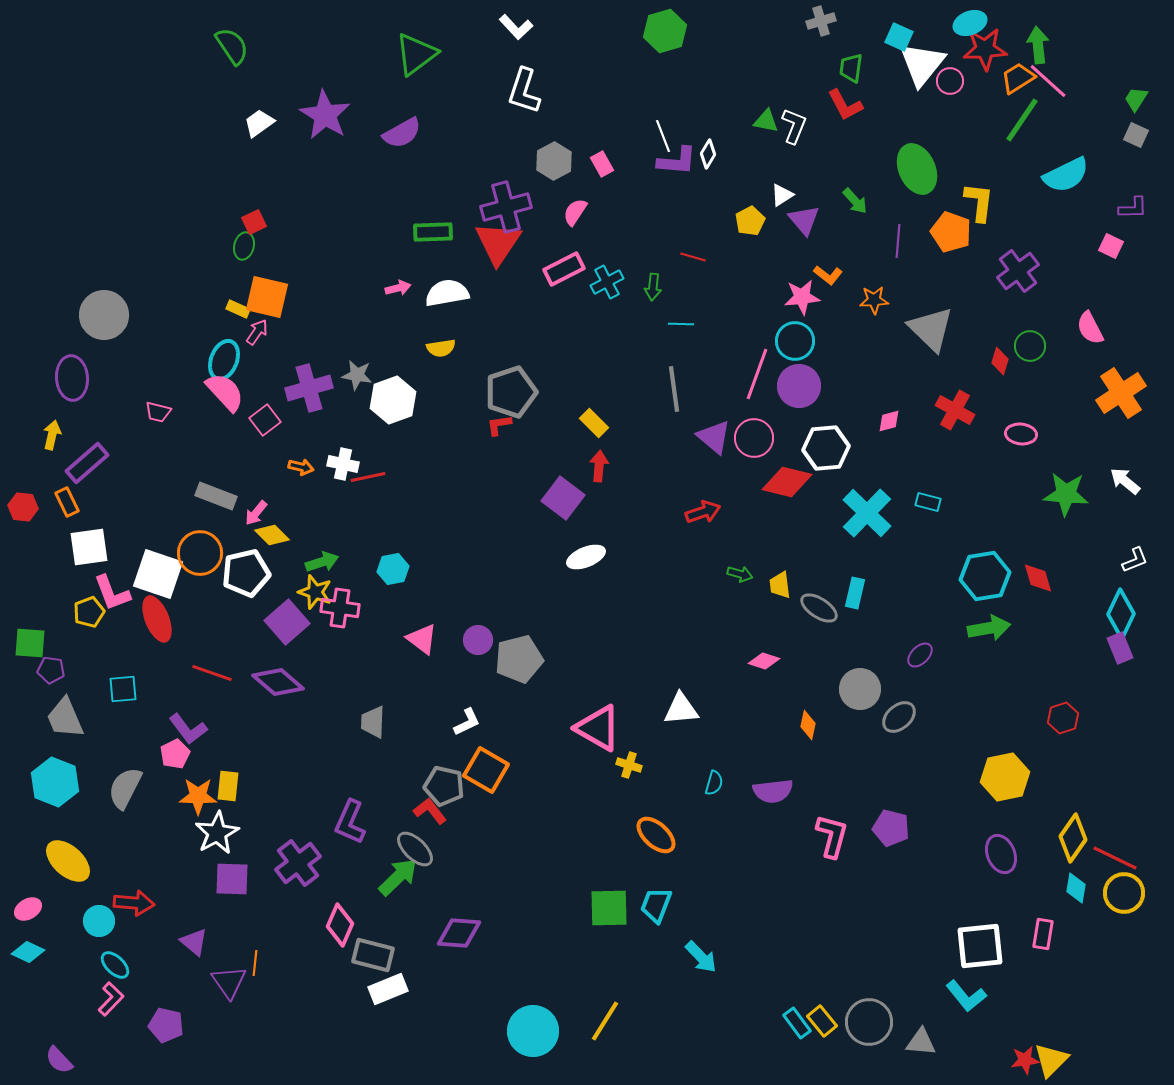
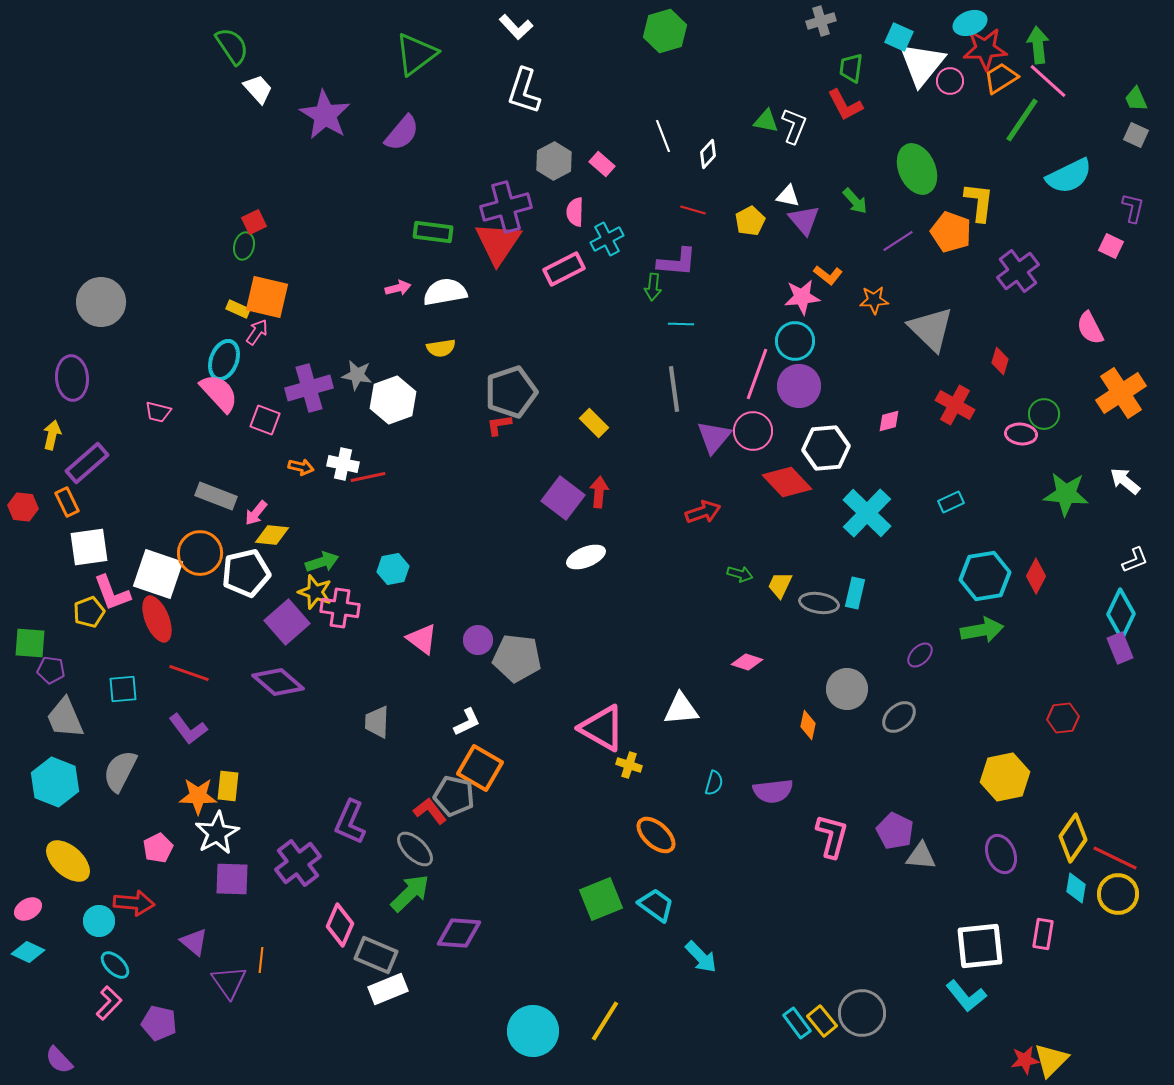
orange trapezoid at (1018, 78): moved 17 px left
green trapezoid at (1136, 99): rotated 56 degrees counterclockwise
white trapezoid at (259, 123): moved 1 px left, 34 px up; rotated 84 degrees clockwise
purple semicircle at (402, 133): rotated 21 degrees counterclockwise
white diamond at (708, 154): rotated 12 degrees clockwise
purple L-shape at (677, 161): moved 101 px down
pink rectangle at (602, 164): rotated 20 degrees counterclockwise
cyan semicircle at (1066, 175): moved 3 px right, 1 px down
white triangle at (782, 195): moved 6 px right, 1 px down; rotated 45 degrees clockwise
purple L-shape at (1133, 208): rotated 76 degrees counterclockwise
pink semicircle at (575, 212): rotated 32 degrees counterclockwise
green rectangle at (433, 232): rotated 9 degrees clockwise
purple line at (898, 241): rotated 52 degrees clockwise
red line at (693, 257): moved 47 px up
cyan cross at (607, 282): moved 43 px up
white semicircle at (447, 293): moved 2 px left, 1 px up
gray circle at (104, 315): moved 3 px left, 13 px up
green circle at (1030, 346): moved 14 px right, 68 px down
pink semicircle at (225, 392): moved 6 px left, 1 px down
red cross at (955, 410): moved 5 px up
pink square at (265, 420): rotated 32 degrees counterclockwise
purple triangle at (714, 437): rotated 30 degrees clockwise
pink circle at (754, 438): moved 1 px left, 7 px up
red arrow at (599, 466): moved 26 px down
red diamond at (787, 482): rotated 33 degrees clockwise
cyan rectangle at (928, 502): moved 23 px right; rotated 40 degrees counterclockwise
yellow diamond at (272, 535): rotated 40 degrees counterclockwise
red diamond at (1038, 578): moved 2 px left, 2 px up; rotated 44 degrees clockwise
yellow trapezoid at (780, 585): rotated 32 degrees clockwise
gray ellipse at (819, 608): moved 5 px up; rotated 24 degrees counterclockwise
green arrow at (989, 628): moved 7 px left, 2 px down
gray pentagon at (519, 659): moved 2 px left, 1 px up; rotated 21 degrees clockwise
pink diamond at (764, 661): moved 17 px left, 1 px down
red line at (212, 673): moved 23 px left
gray circle at (860, 689): moved 13 px left
red hexagon at (1063, 718): rotated 12 degrees clockwise
gray trapezoid at (373, 722): moved 4 px right
pink triangle at (598, 728): moved 4 px right
pink pentagon at (175, 754): moved 17 px left, 94 px down
orange square at (486, 770): moved 6 px left, 2 px up
gray pentagon at (444, 786): moved 10 px right, 10 px down
gray semicircle at (125, 788): moved 5 px left, 17 px up
purple pentagon at (891, 828): moved 4 px right, 3 px down; rotated 12 degrees clockwise
green arrow at (398, 877): moved 12 px right, 16 px down
yellow circle at (1124, 893): moved 6 px left, 1 px down
cyan trapezoid at (656, 905): rotated 105 degrees clockwise
green square at (609, 908): moved 8 px left, 9 px up; rotated 21 degrees counterclockwise
gray rectangle at (373, 955): moved 3 px right; rotated 9 degrees clockwise
orange line at (255, 963): moved 6 px right, 3 px up
pink L-shape at (111, 999): moved 2 px left, 4 px down
gray circle at (869, 1022): moved 7 px left, 9 px up
purple pentagon at (166, 1025): moved 7 px left, 2 px up
gray triangle at (921, 1042): moved 186 px up
